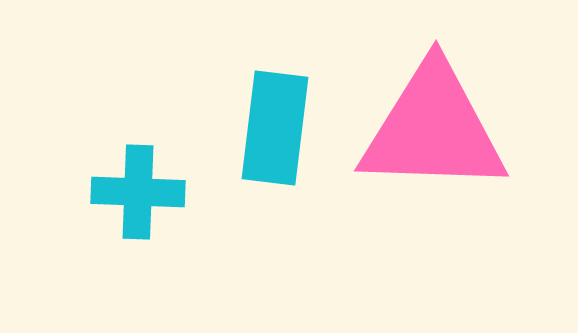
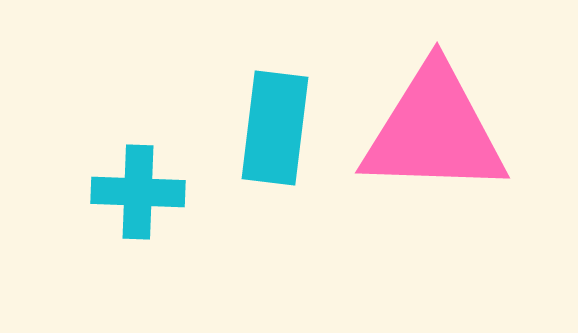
pink triangle: moved 1 px right, 2 px down
